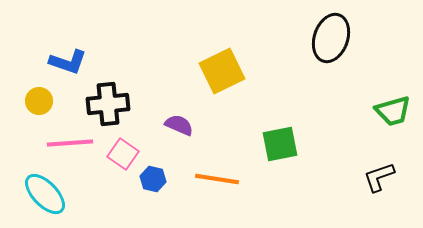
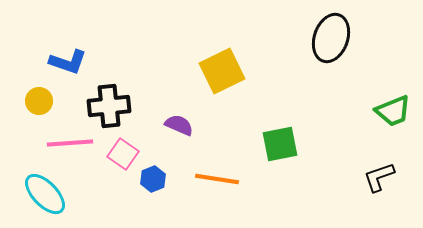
black cross: moved 1 px right, 2 px down
green trapezoid: rotated 6 degrees counterclockwise
blue hexagon: rotated 25 degrees clockwise
